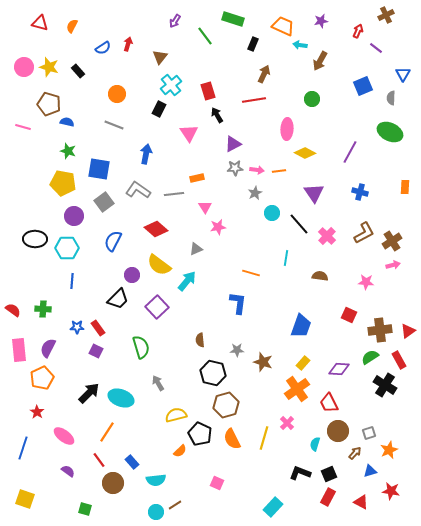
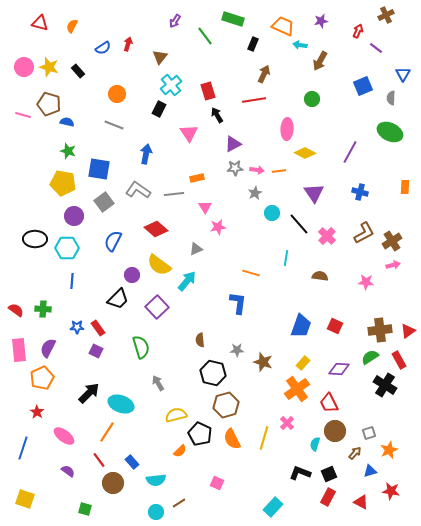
pink line at (23, 127): moved 12 px up
red semicircle at (13, 310): moved 3 px right
red square at (349, 315): moved 14 px left, 11 px down
cyan ellipse at (121, 398): moved 6 px down
brown circle at (338, 431): moved 3 px left
brown line at (175, 505): moved 4 px right, 2 px up
